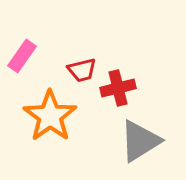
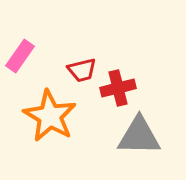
pink rectangle: moved 2 px left
orange star: rotated 6 degrees counterclockwise
gray triangle: moved 1 px left, 5 px up; rotated 33 degrees clockwise
